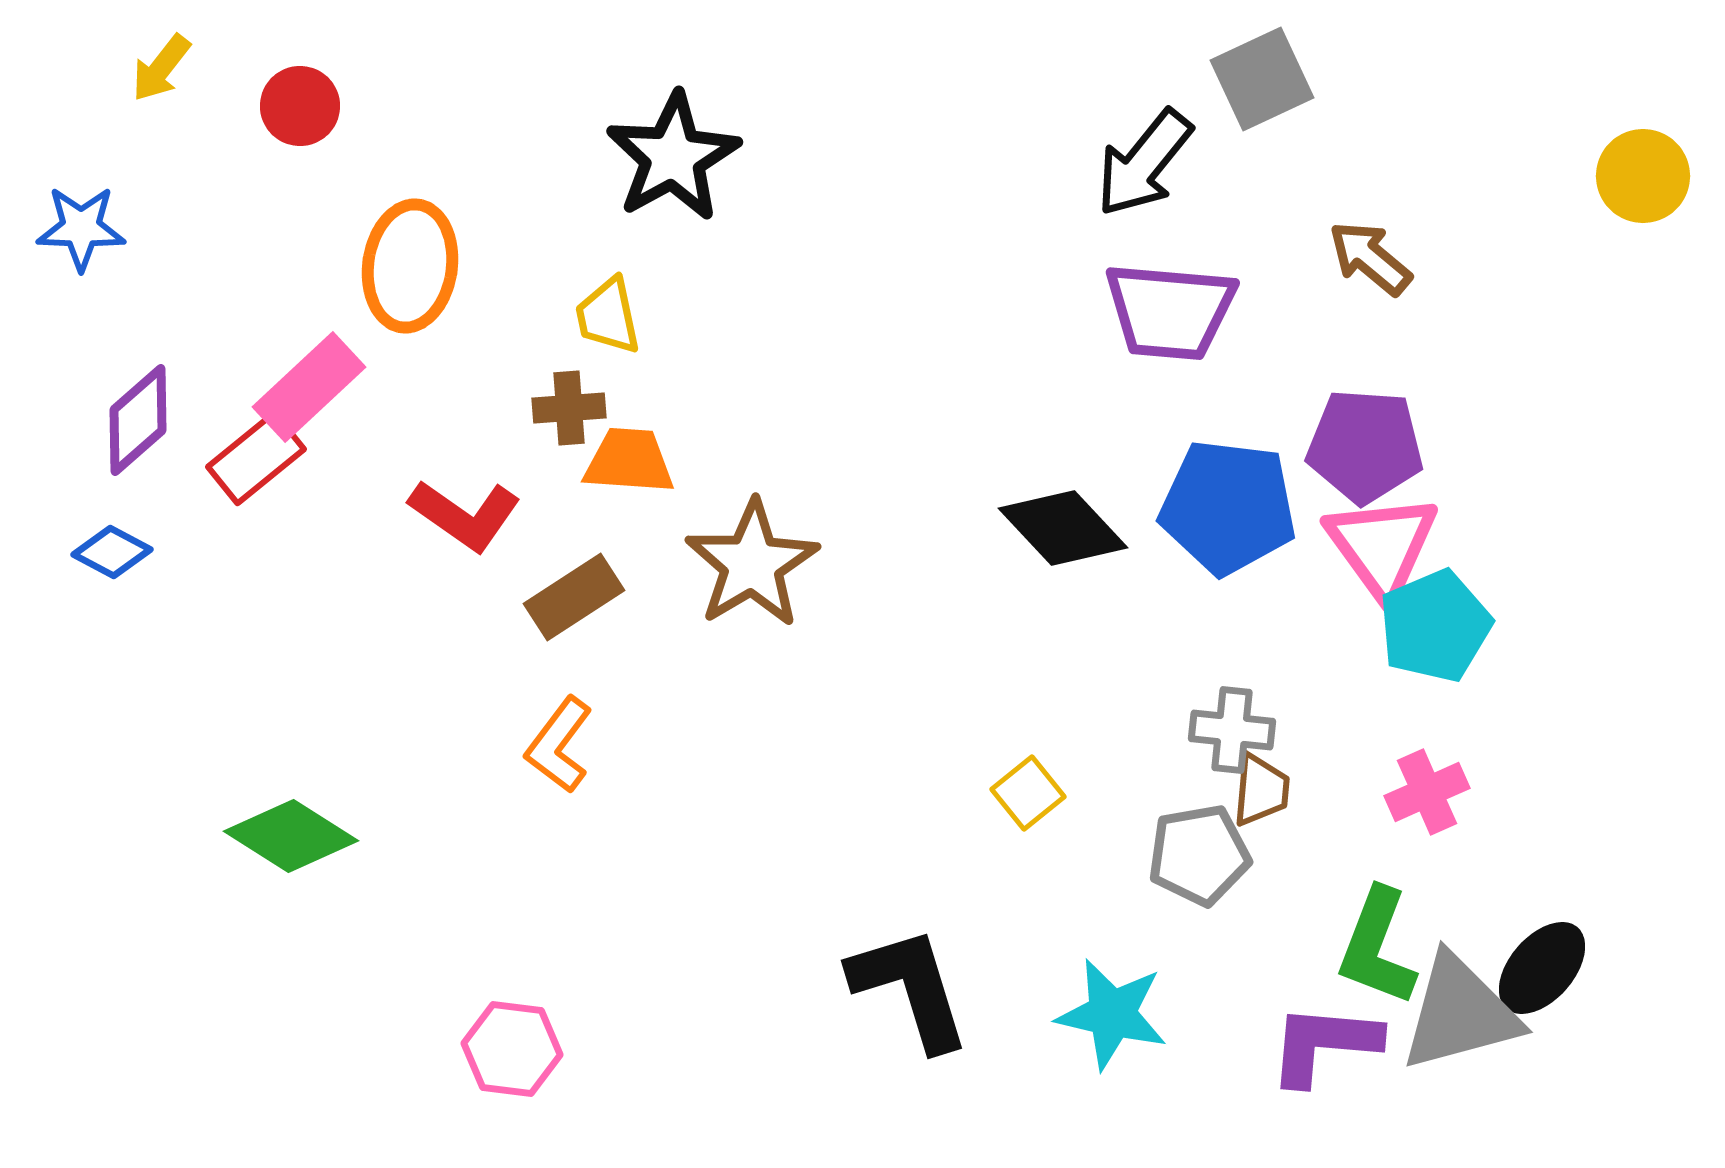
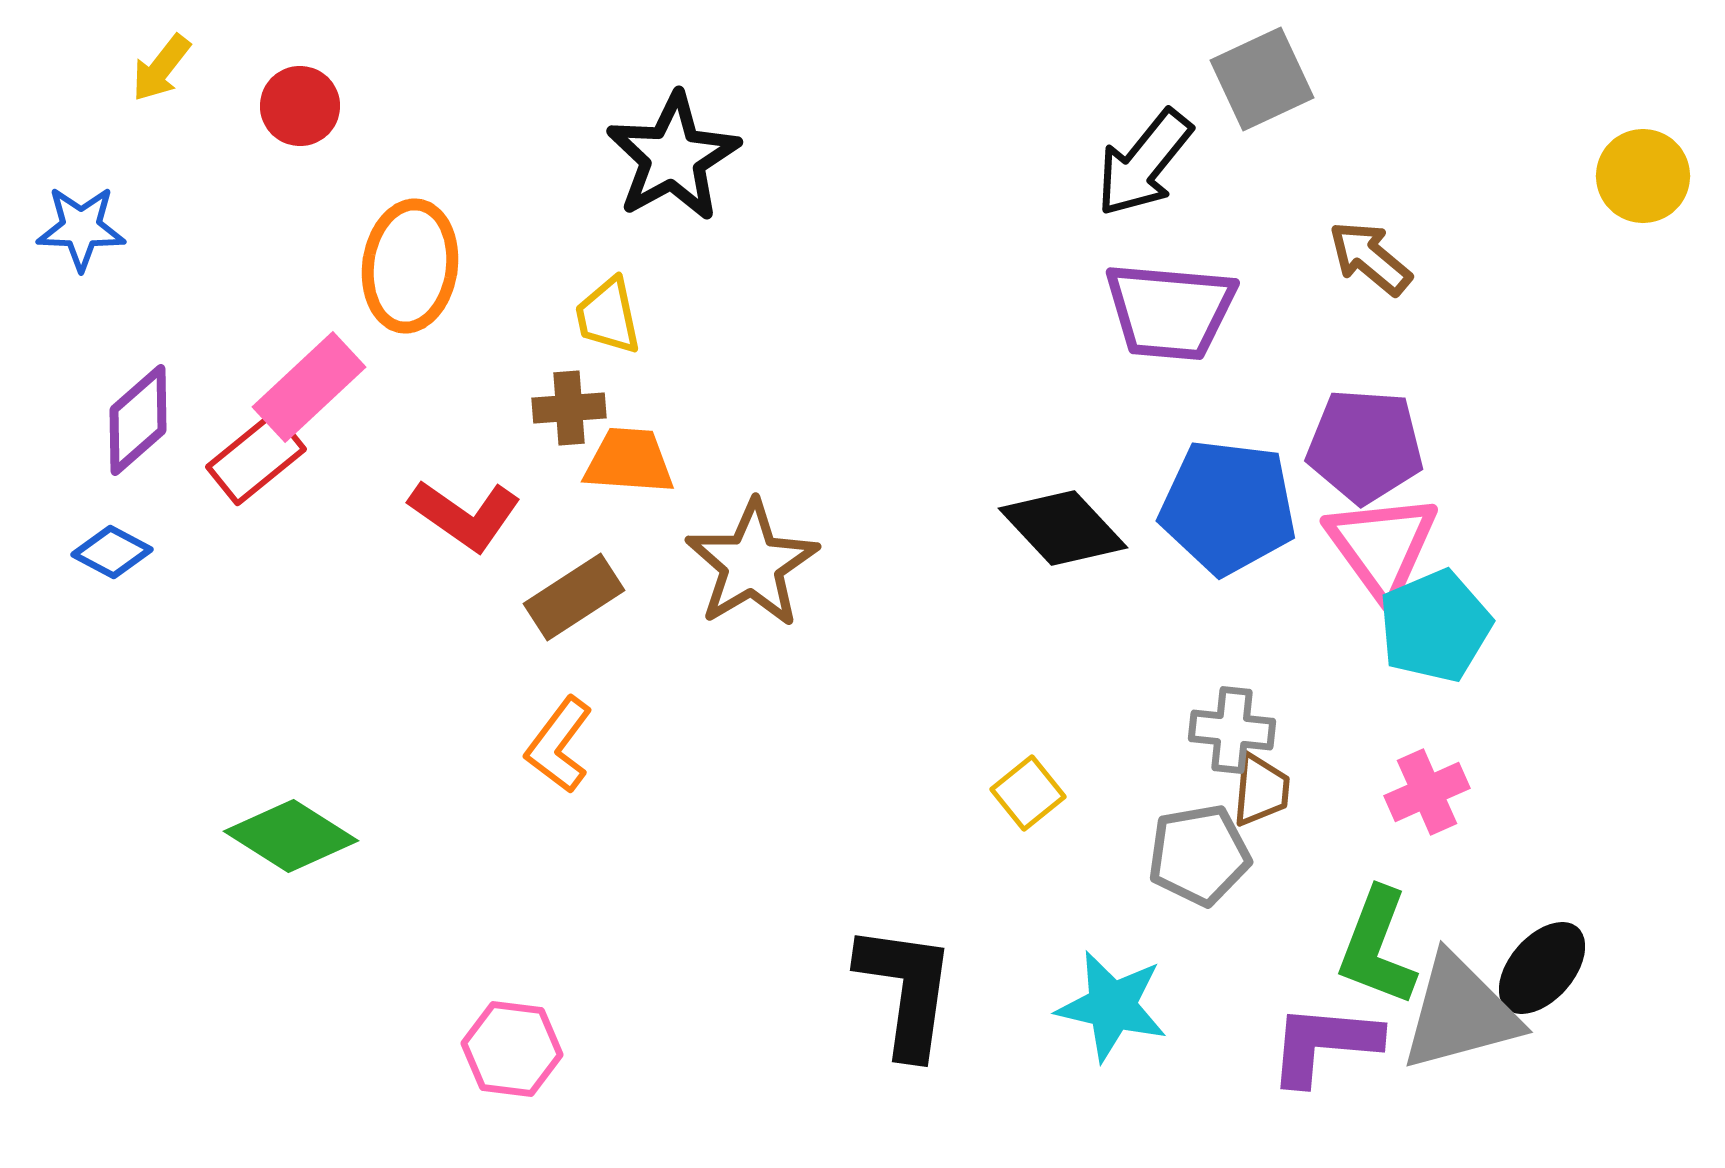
black L-shape: moved 4 px left, 2 px down; rotated 25 degrees clockwise
cyan star: moved 8 px up
